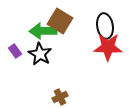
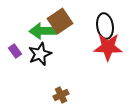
brown square: rotated 25 degrees clockwise
black star: rotated 20 degrees clockwise
brown cross: moved 1 px right, 2 px up
